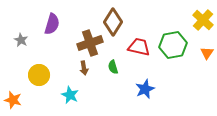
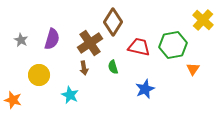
purple semicircle: moved 15 px down
brown cross: rotated 15 degrees counterclockwise
orange triangle: moved 14 px left, 16 px down
